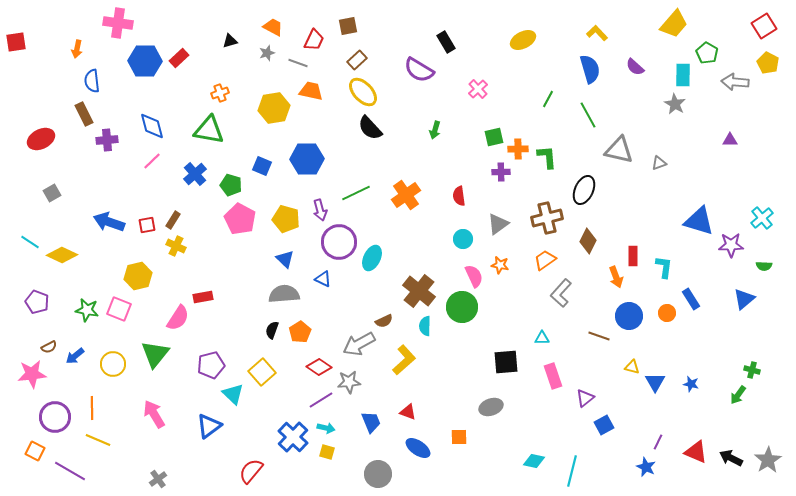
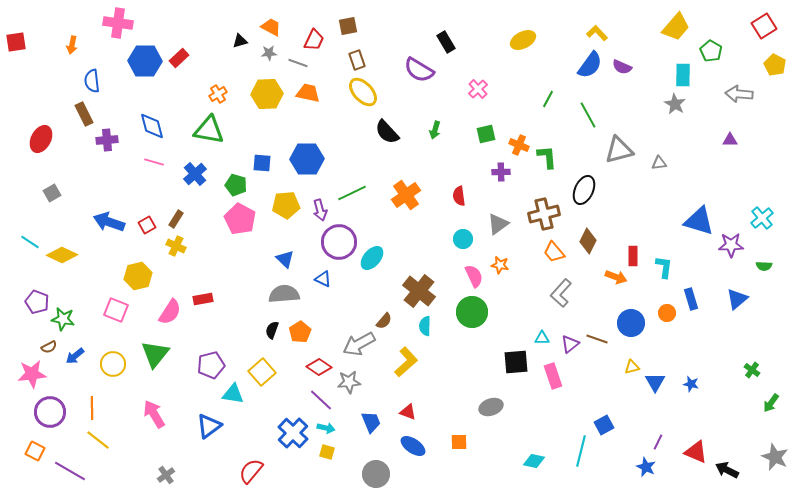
yellow trapezoid at (674, 24): moved 2 px right, 3 px down
orange trapezoid at (273, 27): moved 2 px left
black triangle at (230, 41): moved 10 px right
orange arrow at (77, 49): moved 5 px left, 4 px up
gray star at (267, 53): moved 2 px right; rotated 14 degrees clockwise
green pentagon at (707, 53): moved 4 px right, 2 px up
brown rectangle at (357, 60): rotated 66 degrees counterclockwise
yellow pentagon at (768, 63): moved 7 px right, 2 px down
purple semicircle at (635, 67): moved 13 px left; rotated 18 degrees counterclockwise
blue semicircle at (590, 69): moved 4 px up; rotated 52 degrees clockwise
gray arrow at (735, 82): moved 4 px right, 12 px down
orange trapezoid at (311, 91): moved 3 px left, 2 px down
orange cross at (220, 93): moved 2 px left, 1 px down; rotated 12 degrees counterclockwise
yellow hexagon at (274, 108): moved 7 px left, 14 px up; rotated 8 degrees clockwise
black semicircle at (370, 128): moved 17 px right, 4 px down
green square at (494, 137): moved 8 px left, 3 px up
red ellipse at (41, 139): rotated 36 degrees counterclockwise
orange cross at (518, 149): moved 1 px right, 4 px up; rotated 24 degrees clockwise
gray triangle at (619, 150): rotated 28 degrees counterclockwise
pink line at (152, 161): moved 2 px right, 1 px down; rotated 60 degrees clockwise
gray triangle at (659, 163): rotated 14 degrees clockwise
blue square at (262, 166): moved 3 px up; rotated 18 degrees counterclockwise
green pentagon at (231, 185): moved 5 px right
green line at (356, 193): moved 4 px left
brown cross at (547, 218): moved 3 px left, 4 px up
yellow pentagon at (286, 219): moved 14 px up; rotated 20 degrees counterclockwise
brown rectangle at (173, 220): moved 3 px right, 1 px up
red square at (147, 225): rotated 18 degrees counterclockwise
cyan ellipse at (372, 258): rotated 15 degrees clockwise
orange trapezoid at (545, 260): moved 9 px right, 8 px up; rotated 95 degrees counterclockwise
orange arrow at (616, 277): rotated 50 degrees counterclockwise
red rectangle at (203, 297): moved 2 px down
blue rectangle at (691, 299): rotated 15 degrees clockwise
blue triangle at (744, 299): moved 7 px left
green circle at (462, 307): moved 10 px right, 5 px down
pink square at (119, 309): moved 3 px left, 1 px down
green star at (87, 310): moved 24 px left, 9 px down
blue circle at (629, 316): moved 2 px right, 7 px down
pink semicircle at (178, 318): moved 8 px left, 6 px up
brown semicircle at (384, 321): rotated 24 degrees counterclockwise
brown line at (599, 336): moved 2 px left, 3 px down
yellow L-shape at (404, 360): moved 2 px right, 2 px down
black square at (506, 362): moved 10 px right
yellow triangle at (632, 367): rotated 28 degrees counterclockwise
green cross at (752, 370): rotated 21 degrees clockwise
cyan triangle at (233, 394): rotated 35 degrees counterclockwise
green arrow at (738, 395): moved 33 px right, 8 px down
purple triangle at (585, 398): moved 15 px left, 54 px up
purple line at (321, 400): rotated 75 degrees clockwise
purple circle at (55, 417): moved 5 px left, 5 px up
blue cross at (293, 437): moved 4 px up
orange square at (459, 437): moved 5 px down
yellow line at (98, 440): rotated 15 degrees clockwise
blue ellipse at (418, 448): moved 5 px left, 2 px up
black arrow at (731, 458): moved 4 px left, 12 px down
gray star at (768, 460): moved 7 px right, 3 px up; rotated 16 degrees counterclockwise
cyan line at (572, 471): moved 9 px right, 20 px up
gray circle at (378, 474): moved 2 px left
gray cross at (158, 479): moved 8 px right, 4 px up
